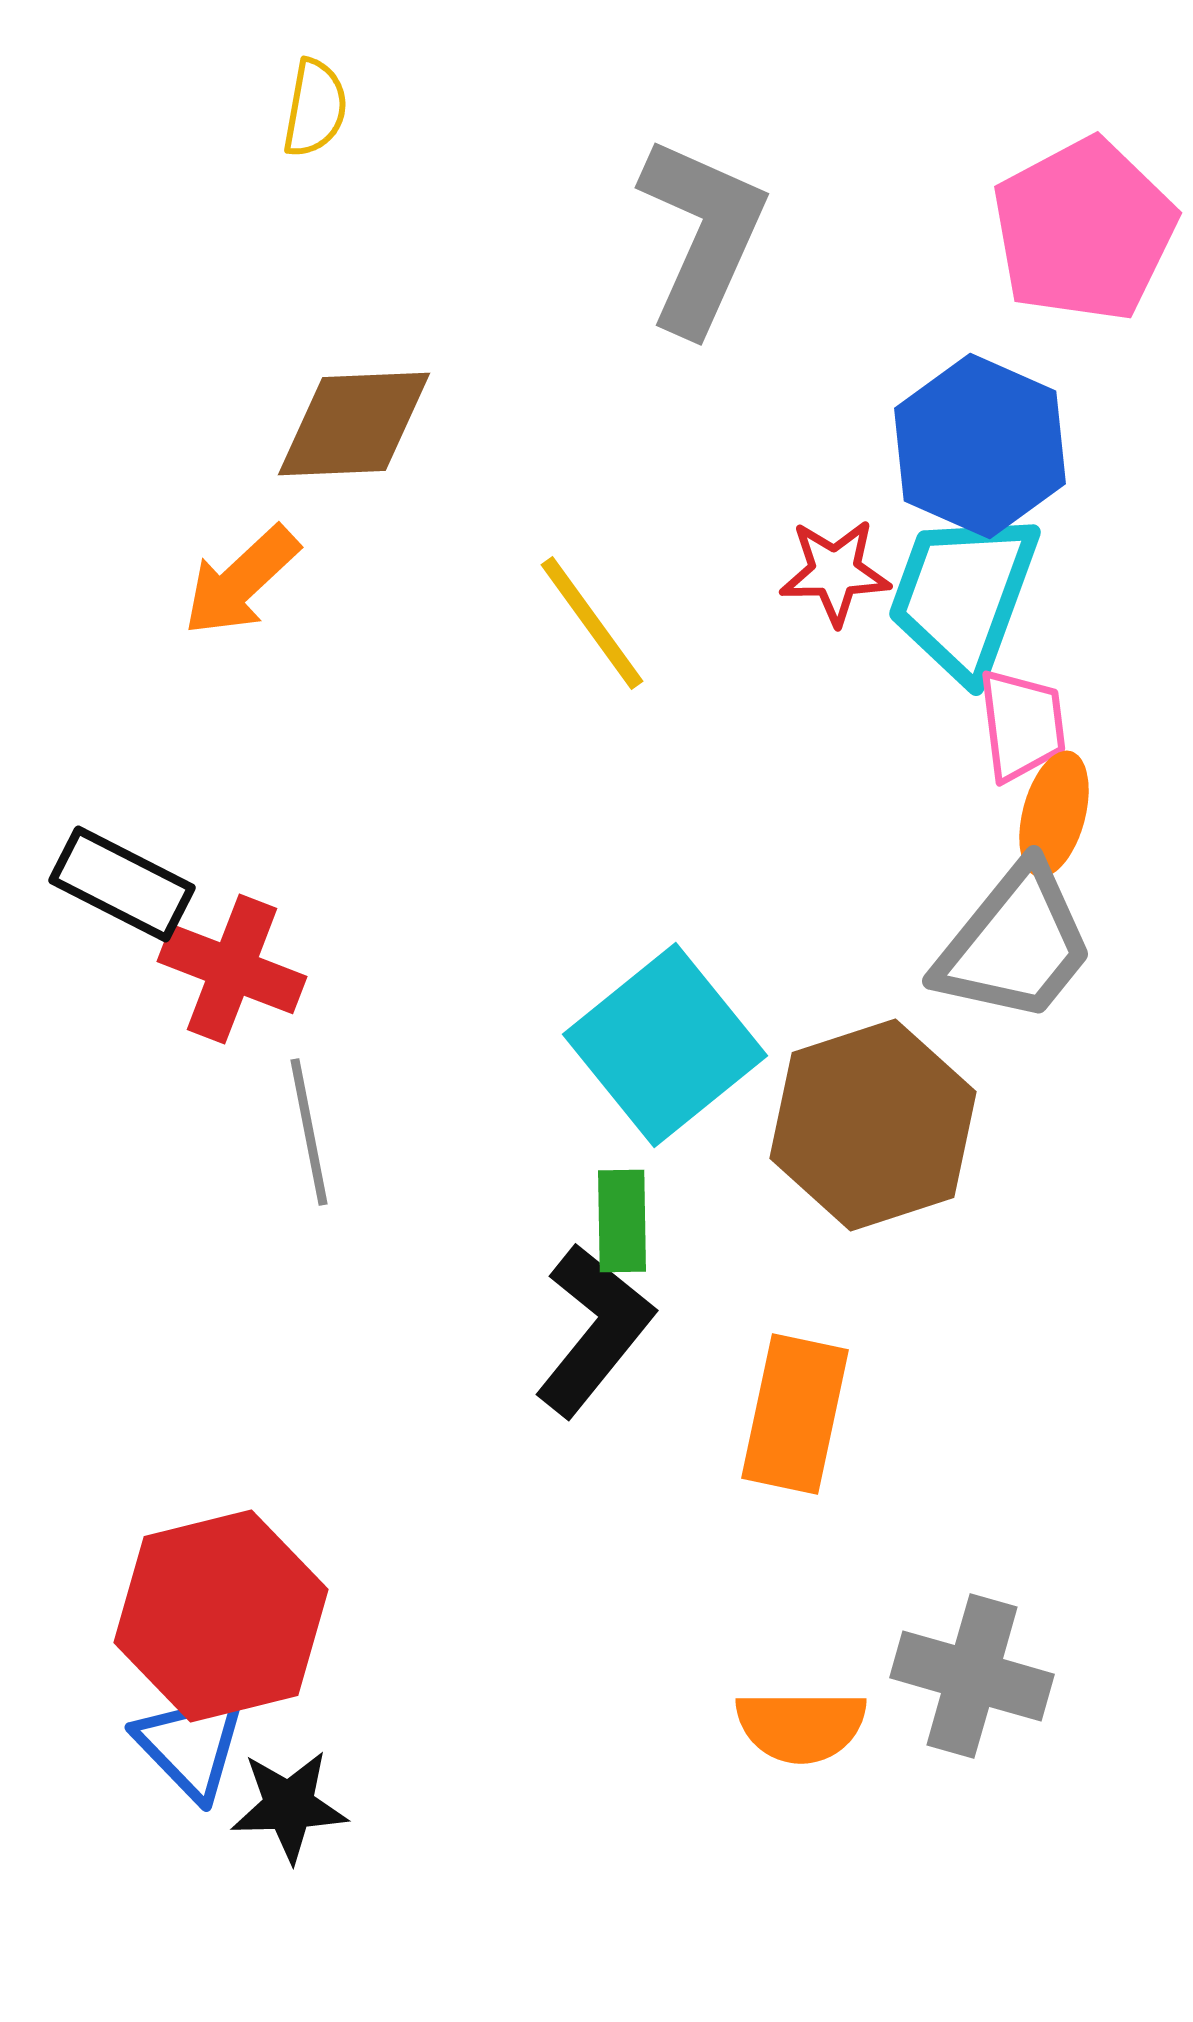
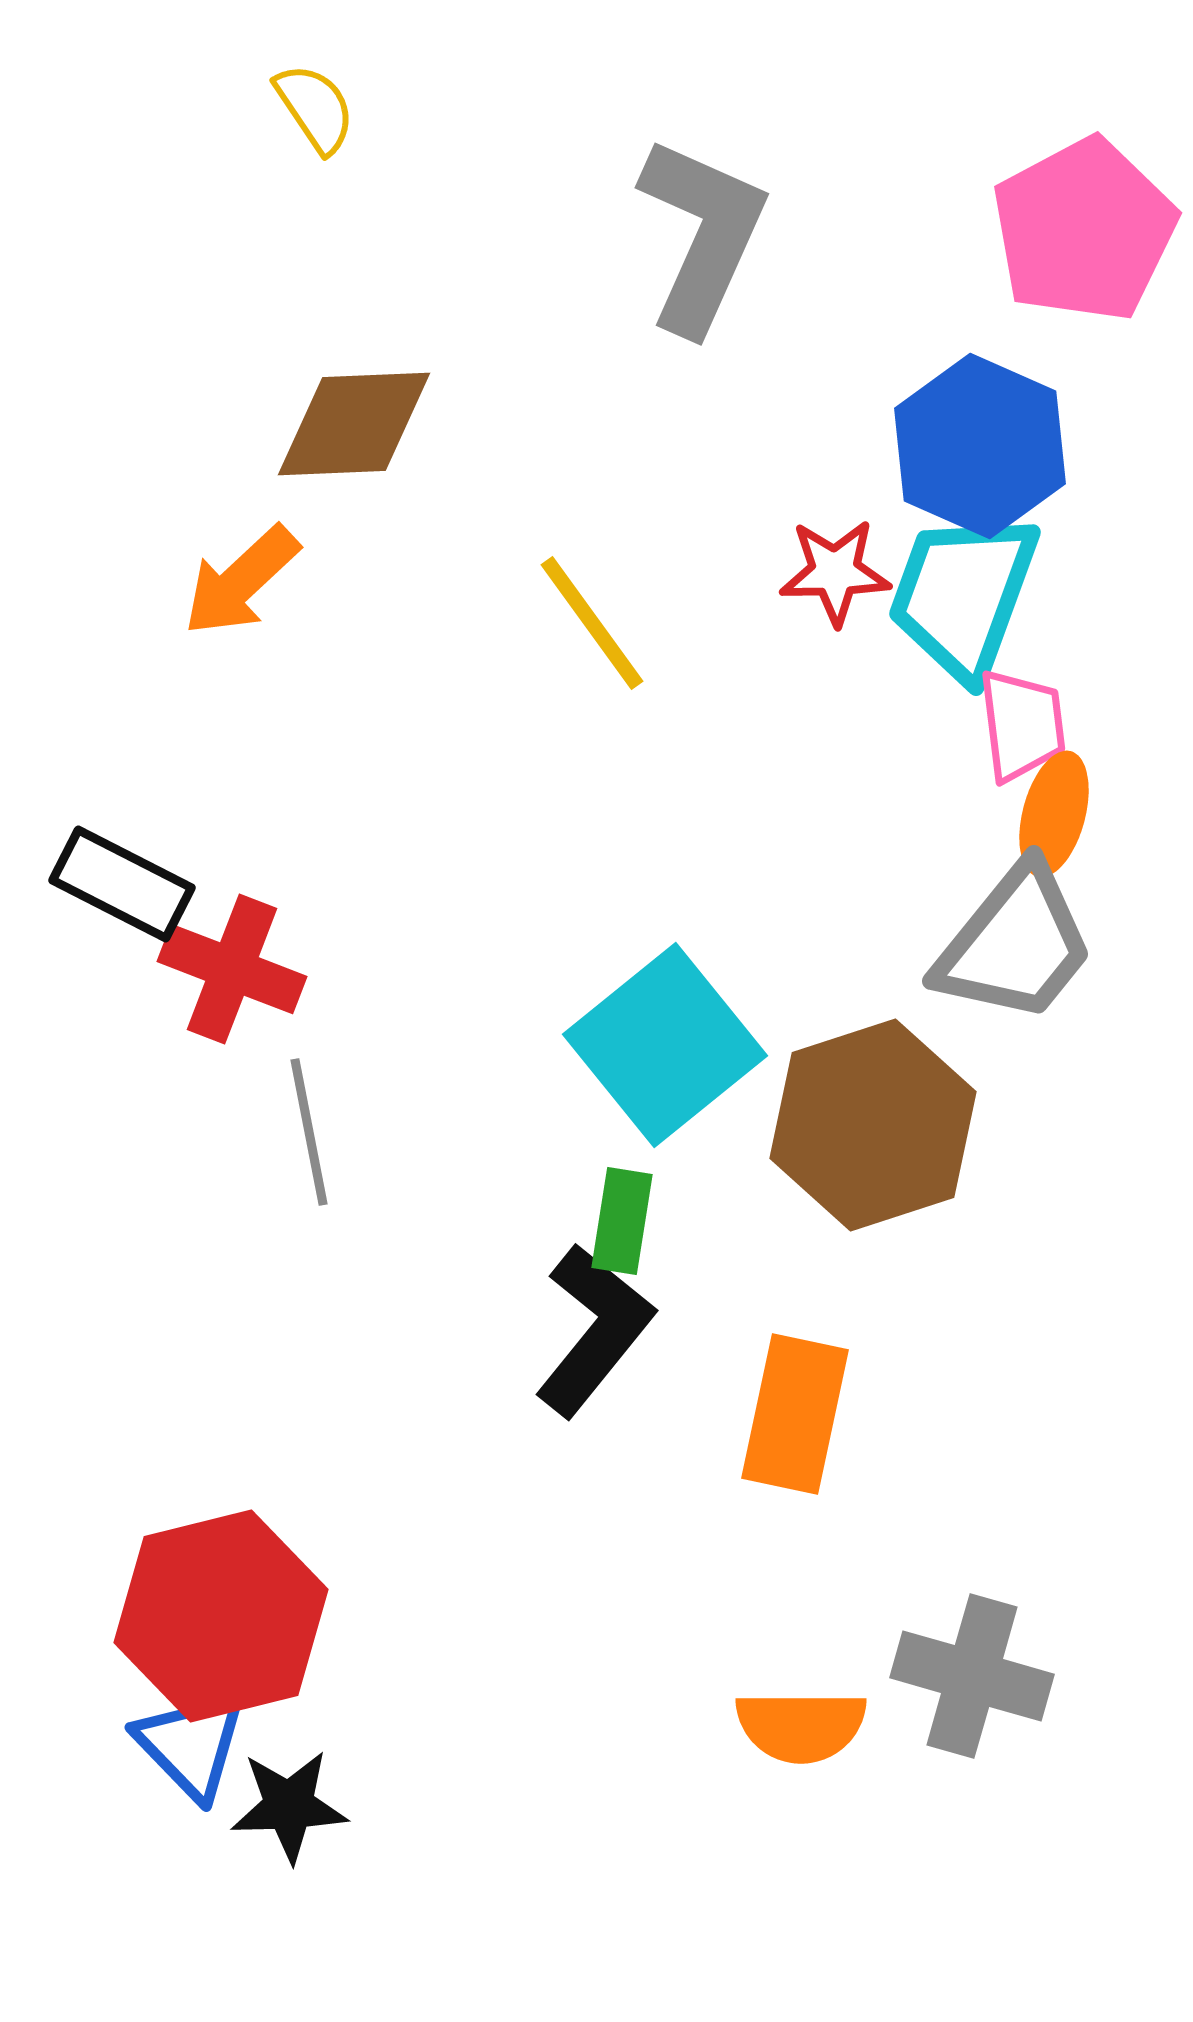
yellow semicircle: rotated 44 degrees counterclockwise
green rectangle: rotated 10 degrees clockwise
